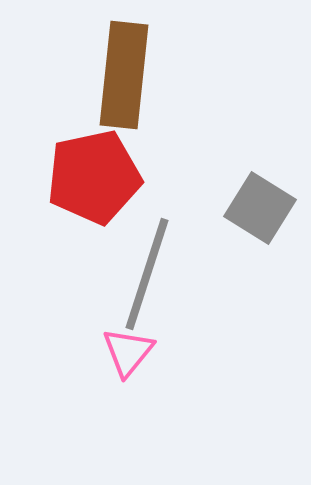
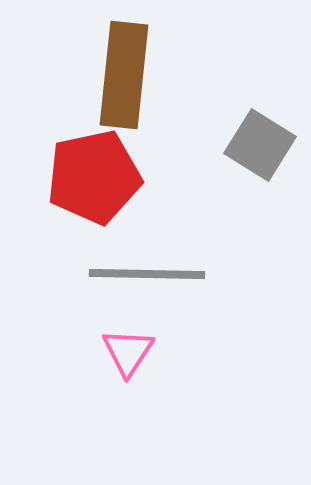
gray square: moved 63 px up
gray line: rotated 73 degrees clockwise
pink triangle: rotated 6 degrees counterclockwise
